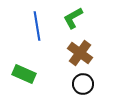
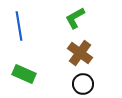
green L-shape: moved 2 px right
blue line: moved 18 px left
